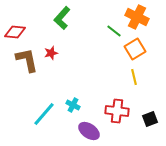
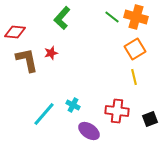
orange cross: moved 1 px left; rotated 10 degrees counterclockwise
green line: moved 2 px left, 14 px up
